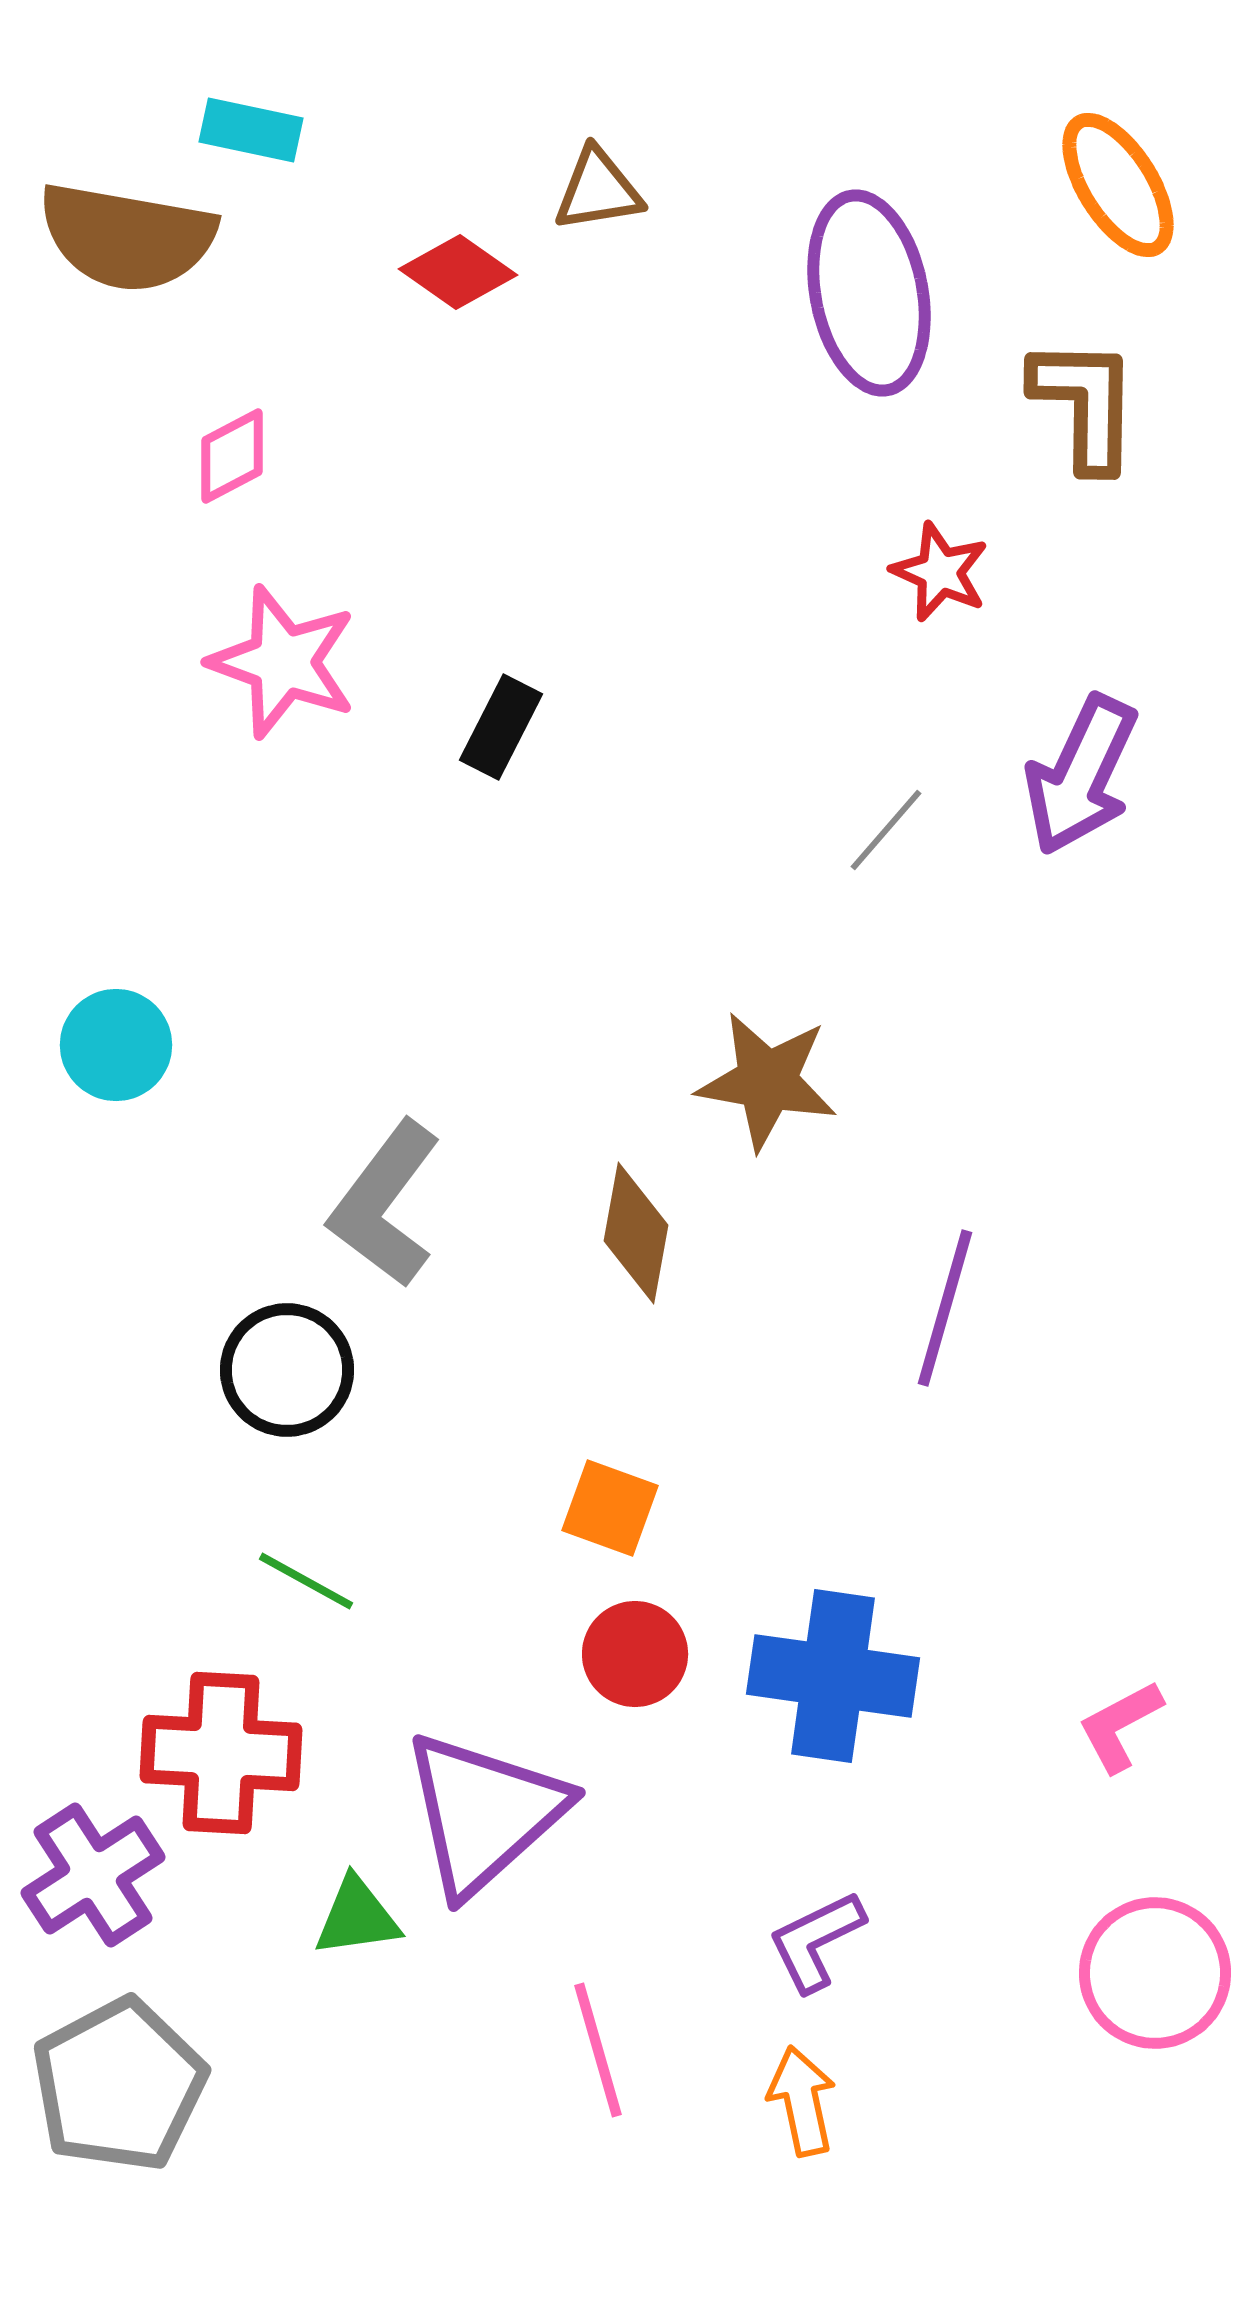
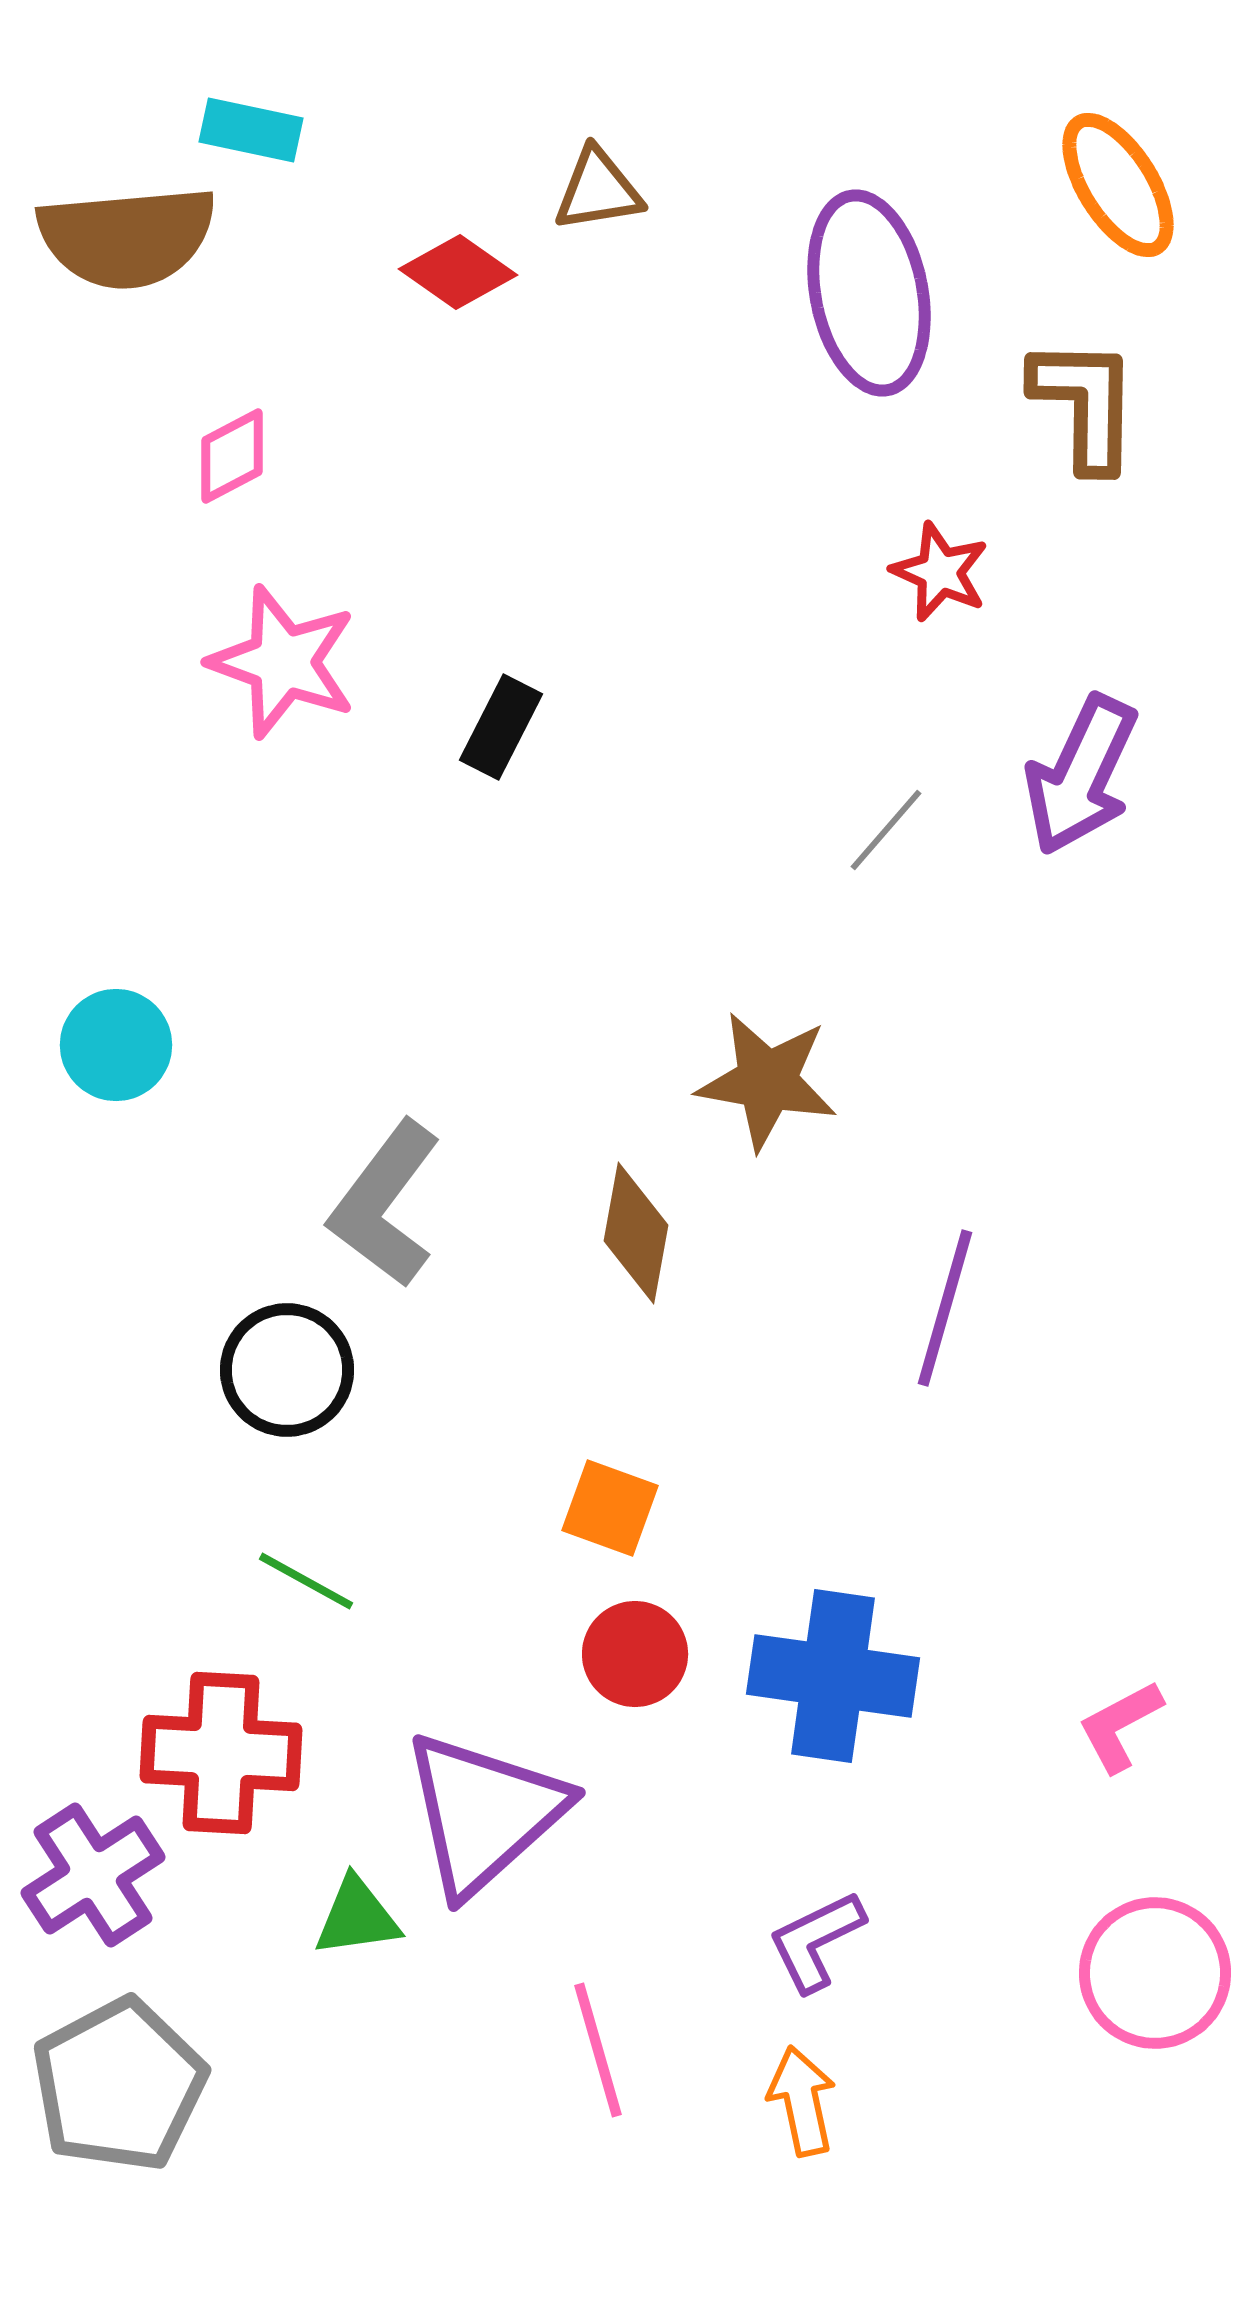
brown semicircle: rotated 15 degrees counterclockwise
